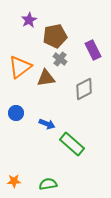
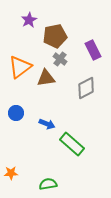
gray diamond: moved 2 px right, 1 px up
orange star: moved 3 px left, 8 px up
